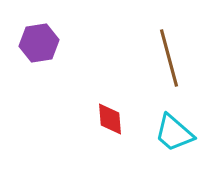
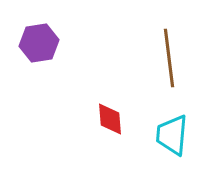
brown line: rotated 8 degrees clockwise
cyan trapezoid: moved 2 px left, 2 px down; rotated 54 degrees clockwise
